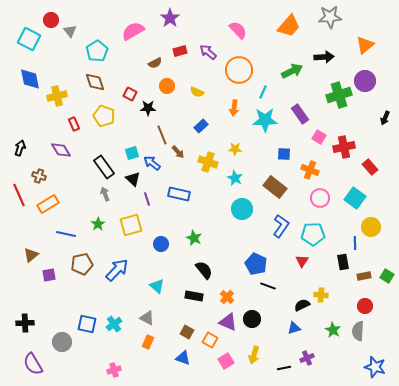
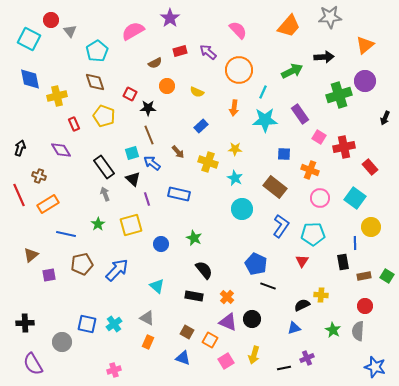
brown line at (162, 135): moved 13 px left
